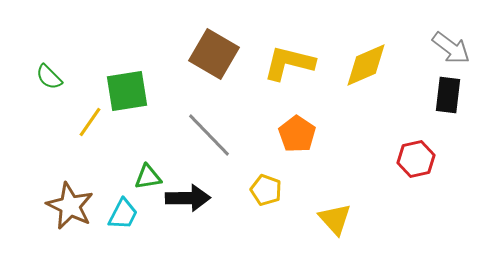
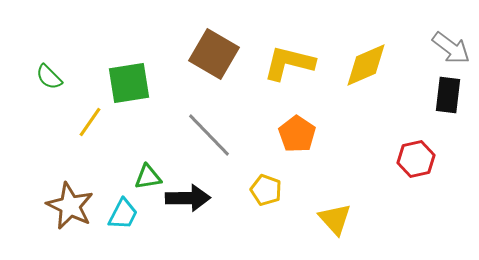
green square: moved 2 px right, 8 px up
